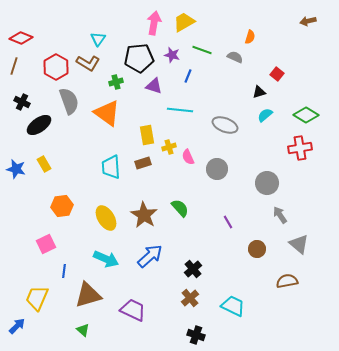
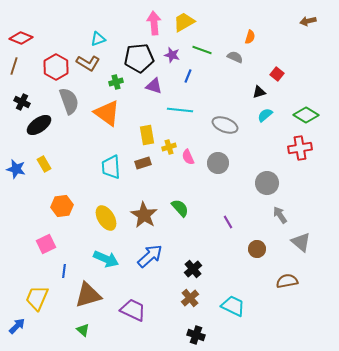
pink arrow at (154, 23): rotated 15 degrees counterclockwise
cyan triangle at (98, 39): rotated 35 degrees clockwise
gray circle at (217, 169): moved 1 px right, 6 px up
gray triangle at (299, 244): moved 2 px right, 2 px up
